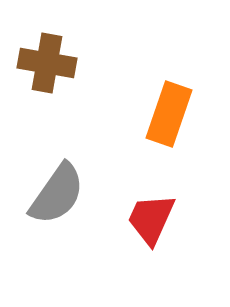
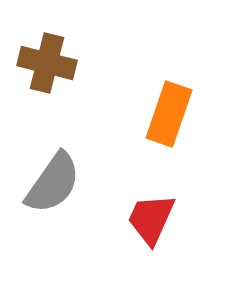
brown cross: rotated 4 degrees clockwise
gray semicircle: moved 4 px left, 11 px up
